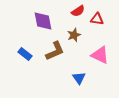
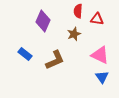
red semicircle: rotated 128 degrees clockwise
purple diamond: rotated 35 degrees clockwise
brown star: moved 1 px up
brown L-shape: moved 9 px down
blue triangle: moved 23 px right, 1 px up
